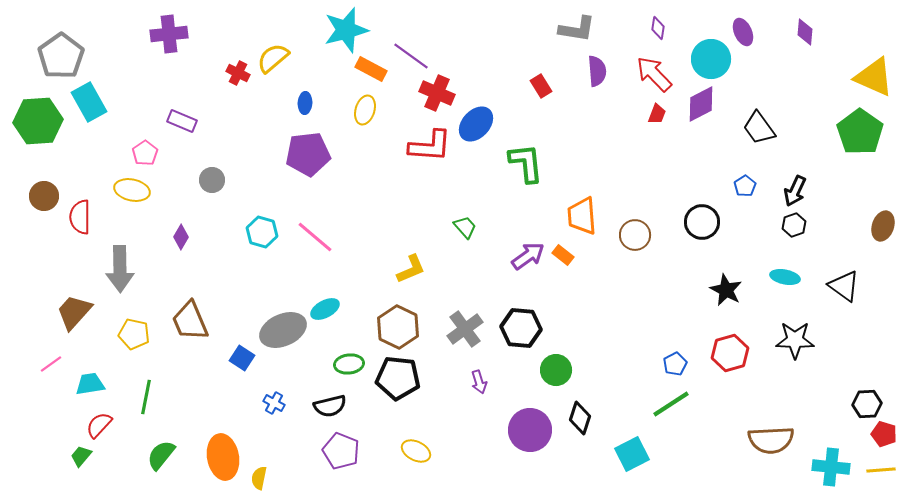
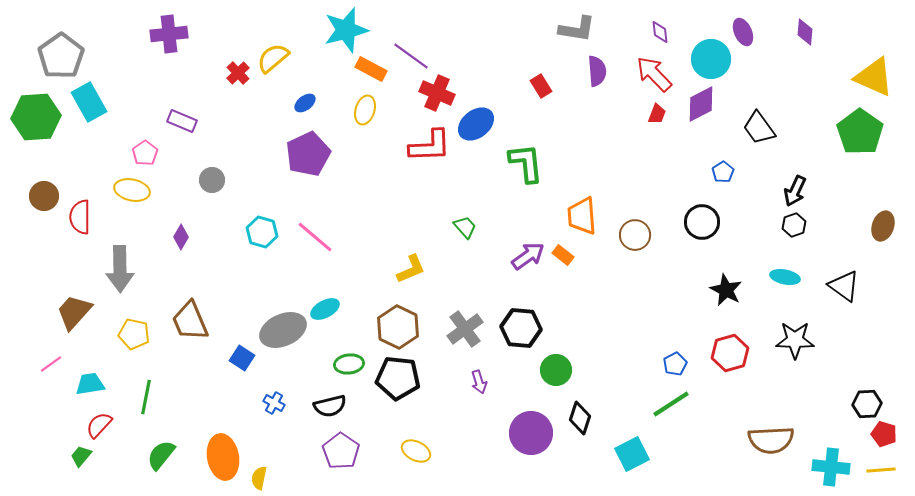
purple diamond at (658, 28): moved 2 px right, 4 px down; rotated 15 degrees counterclockwise
red cross at (238, 73): rotated 20 degrees clockwise
blue ellipse at (305, 103): rotated 50 degrees clockwise
green hexagon at (38, 121): moved 2 px left, 4 px up
blue ellipse at (476, 124): rotated 9 degrees clockwise
red L-shape at (430, 146): rotated 6 degrees counterclockwise
purple pentagon at (308, 154): rotated 18 degrees counterclockwise
blue pentagon at (745, 186): moved 22 px left, 14 px up
purple circle at (530, 430): moved 1 px right, 3 px down
purple pentagon at (341, 451): rotated 12 degrees clockwise
